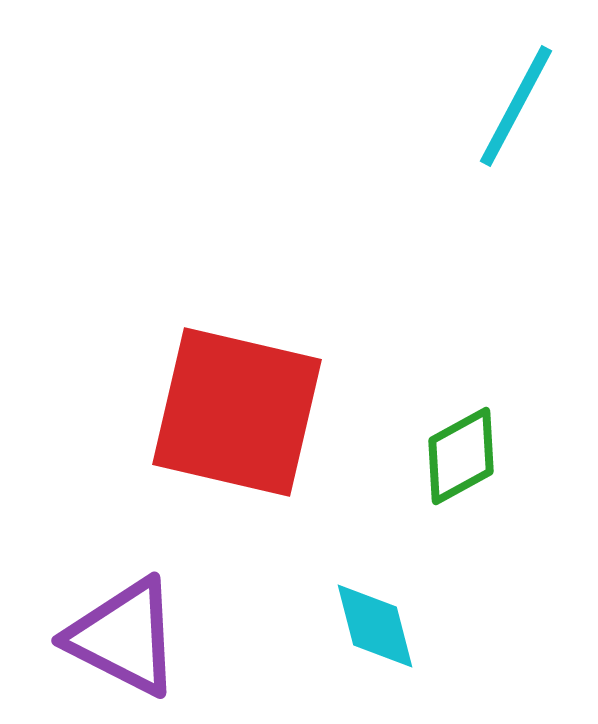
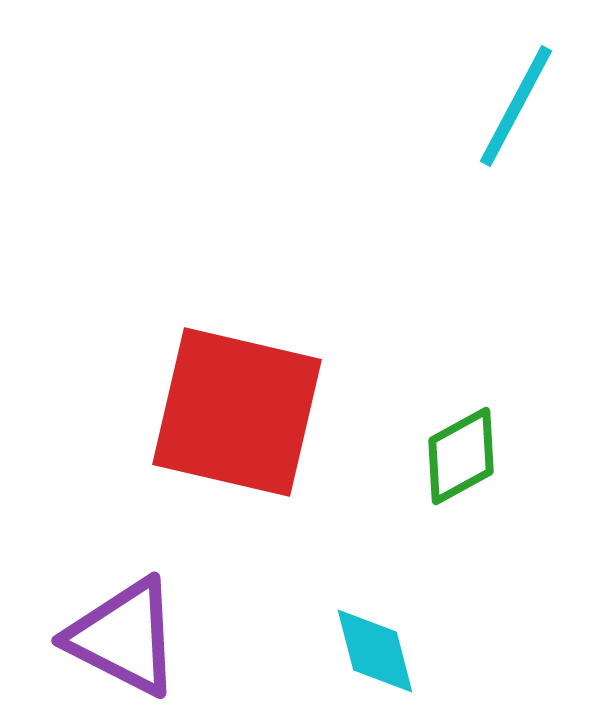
cyan diamond: moved 25 px down
